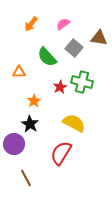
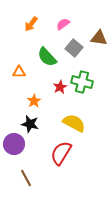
black star: rotated 18 degrees counterclockwise
